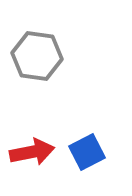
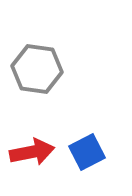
gray hexagon: moved 13 px down
